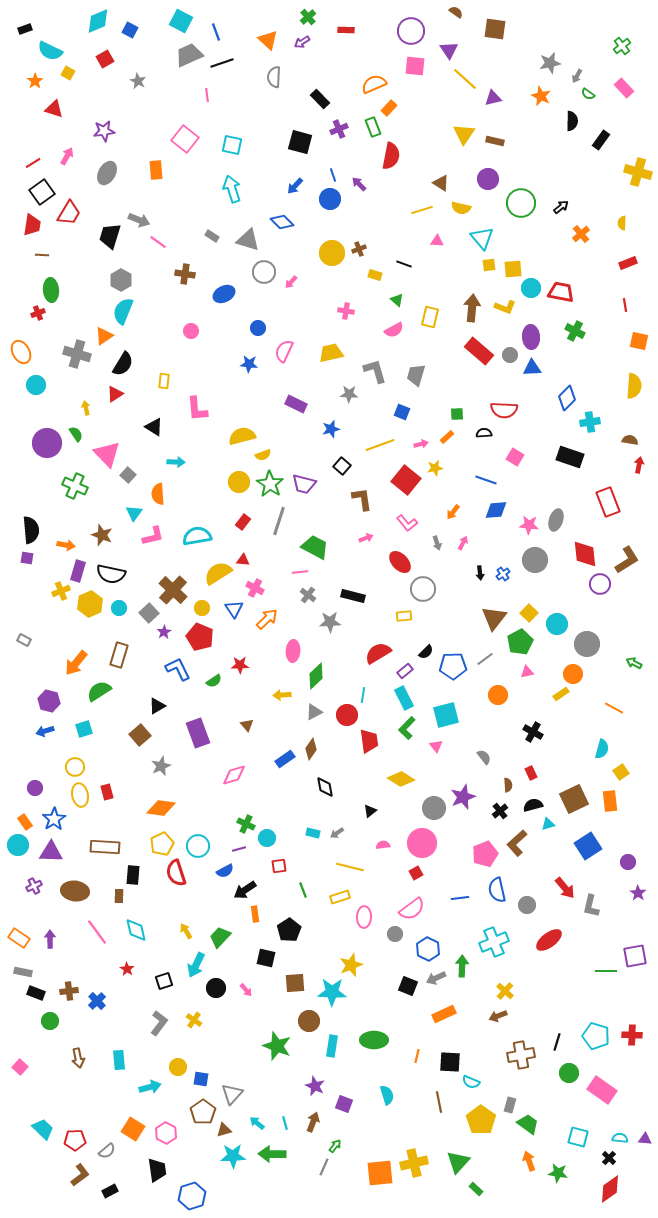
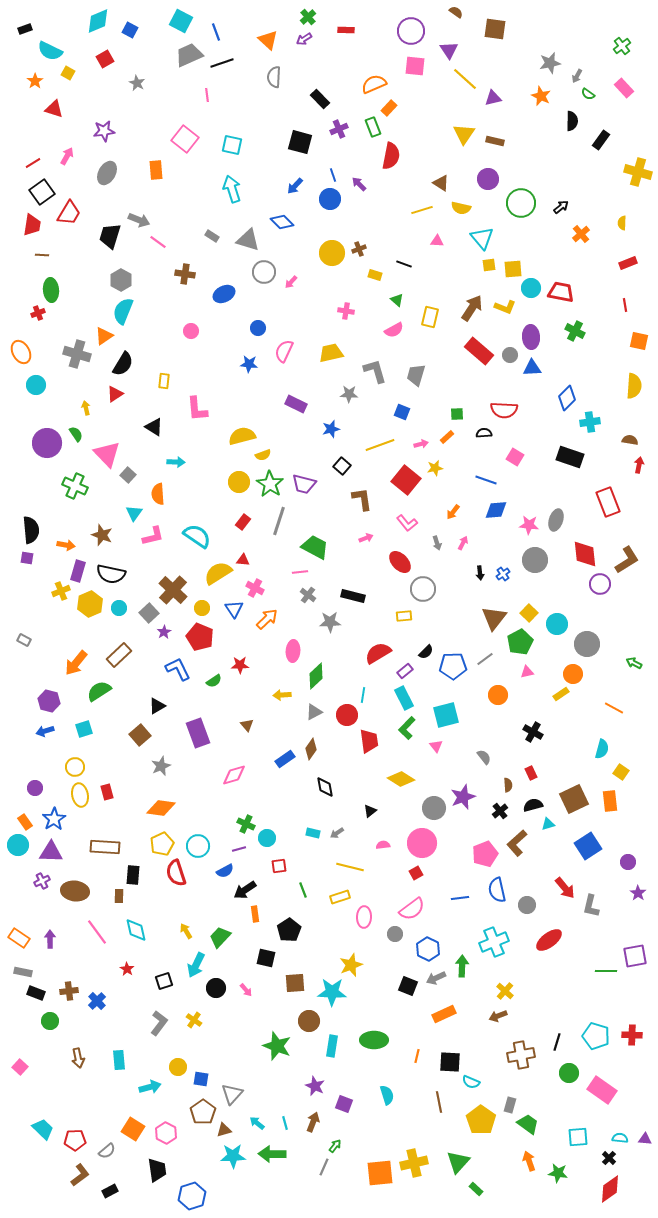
purple arrow at (302, 42): moved 2 px right, 3 px up
gray star at (138, 81): moved 1 px left, 2 px down
brown arrow at (472, 308): rotated 28 degrees clockwise
cyan semicircle at (197, 536): rotated 44 degrees clockwise
brown rectangle at (119, 655): rotated 30 degrees clockwise
yellow square at (621, 772): rotated 21 degrees counterclockwise
purple cross at (34, 886): moved 8 px right, 5 px up
cyan square at (578, 1137): rotated 20 degrees counterclockwise
